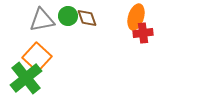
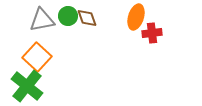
red cross: moved 9 px right
green cross: moved 1 px right, 8 px down; rotated 12 degrees counterclockwise
